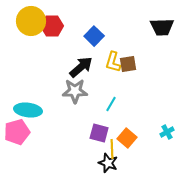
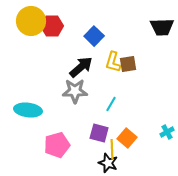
pink pentagon: moved 40 px right, 13 px down
